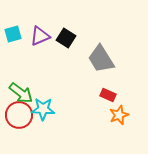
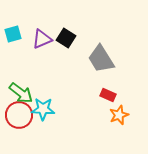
purple triangle: moved 2 px right, 3 px down
